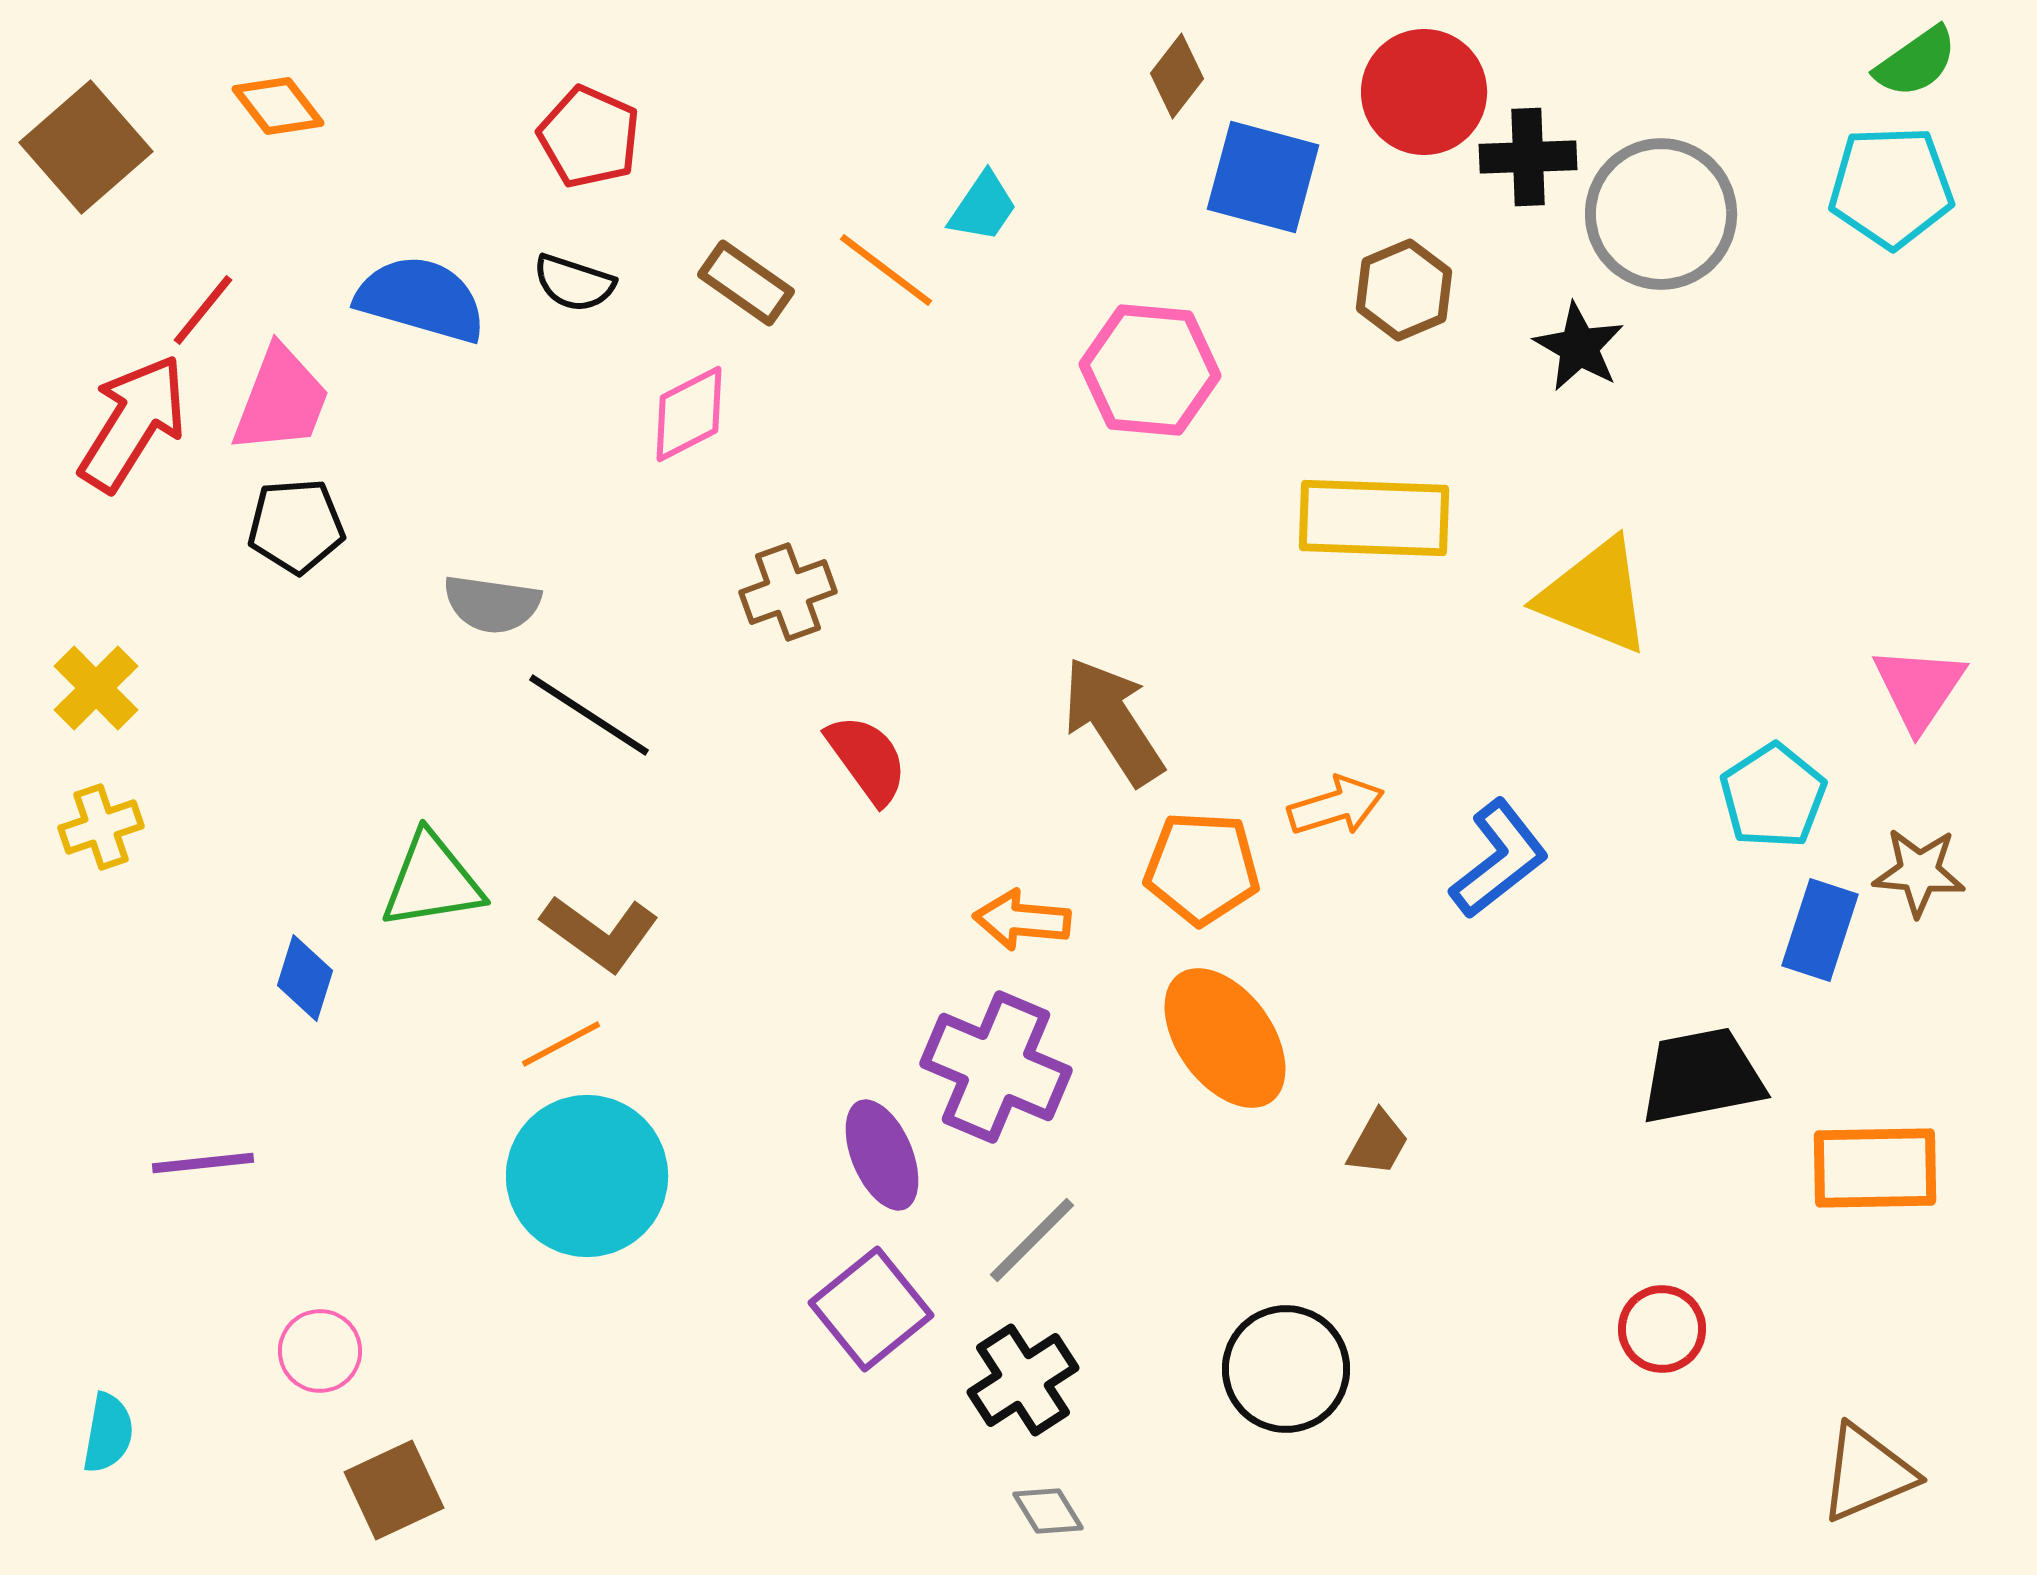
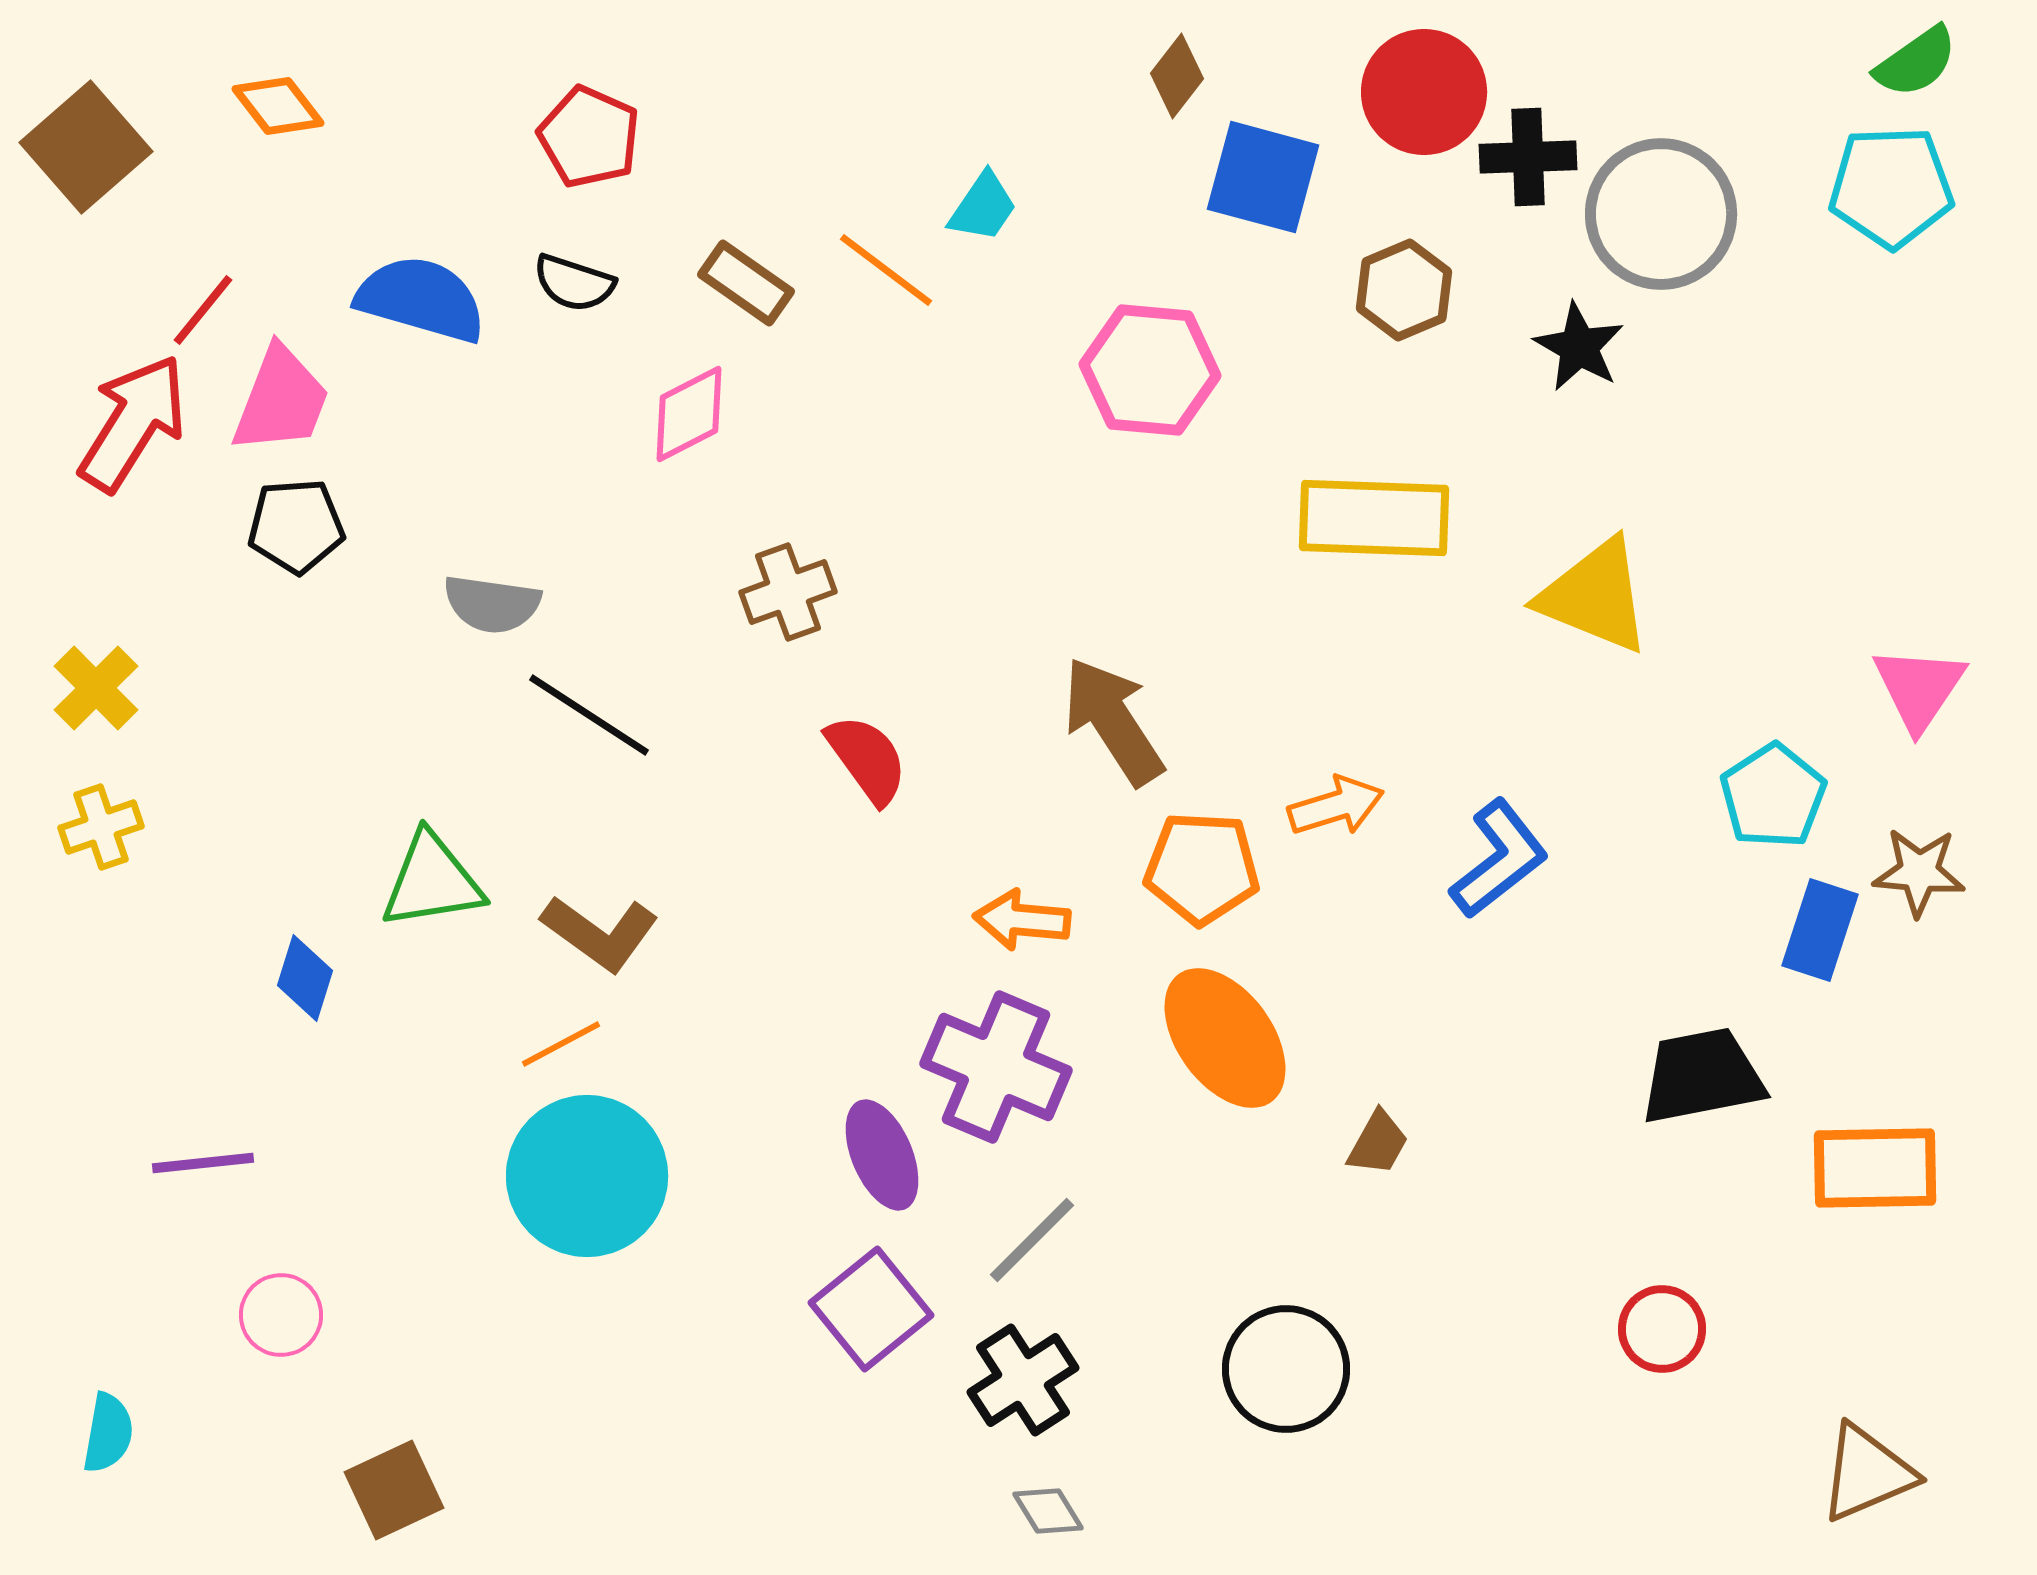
pink circle at (320, 1351): moved 39 px left, 36 px up
